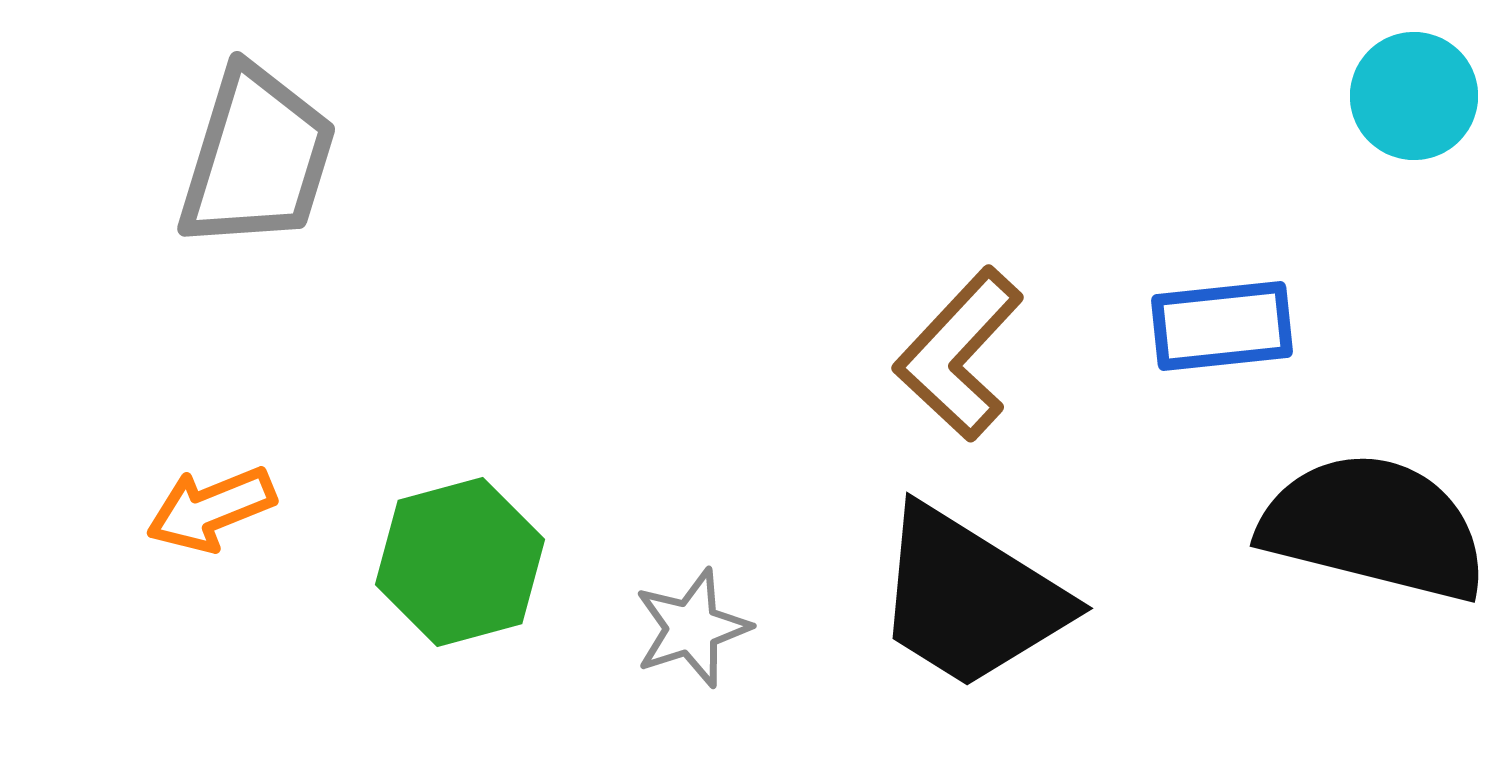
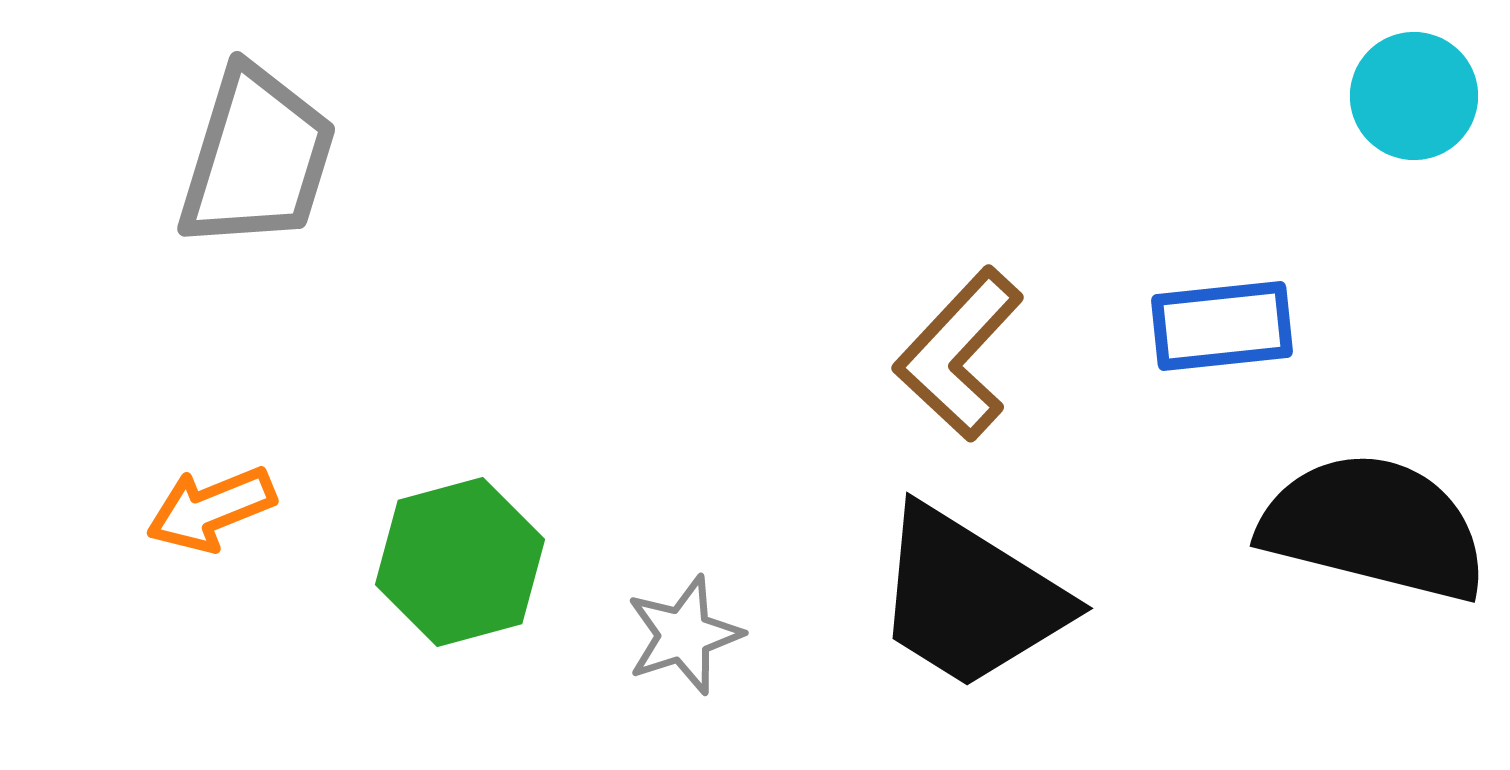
gray star: moved 8 px left, 7 px down
